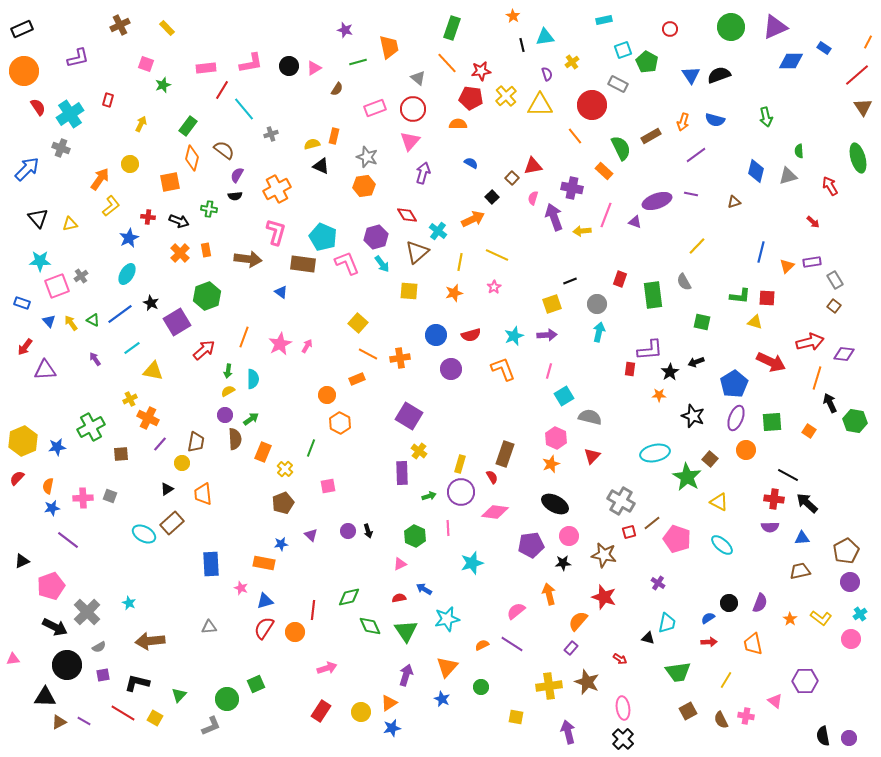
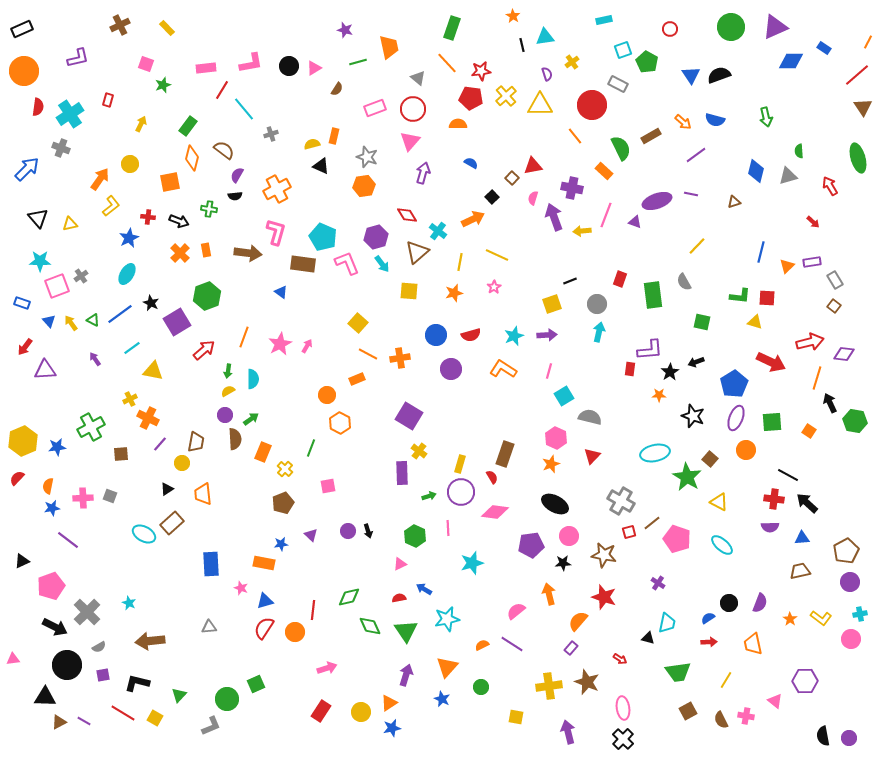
red semicircle at (38, 107): rotated 42 degrees clockwise
orange arrow at (683, 122): rotated 66 degrees counterclockwise
brown arrow at (248, 259): moved 6 px up
orange L-shape at (503, 369): rotated 36 degrees counterclockwise
cyan cross at (860, 614): rotated 24 degrees clockwise
